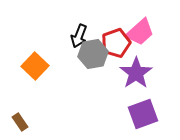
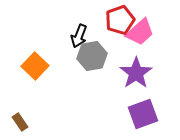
red pentagon: moved 4 px right, 23 px up
gray hexagon: moved 1 px left, 2 px down
